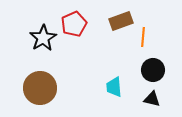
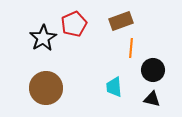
orange line: moved 12 px left, 11 px down
brown circle: moved 6 px right
